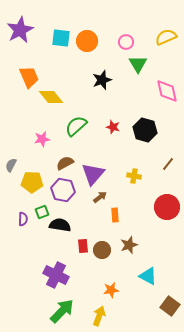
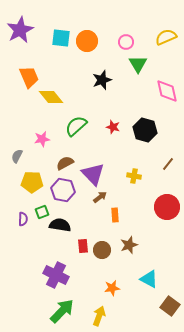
gray semicircle: moved 6 px right, 9 px up
purple triangle: rotated 25 degrees counterclockwise
cyan triangle: moved 1 px right, 3 px down
orange star: moved 1 px right, 2 px up
